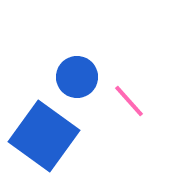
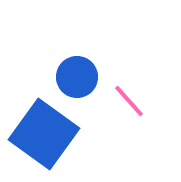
blue square: moved 2 px up
